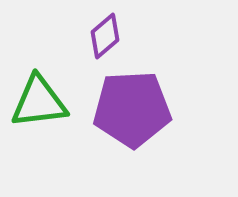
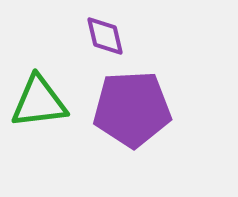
purple diamond: rotated 63 degrees counterclockwise
